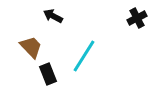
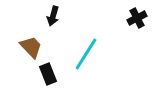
black arrow: rotated 102 degrees counterclockwise
cyan line: moved 2 px right, 2 px up
